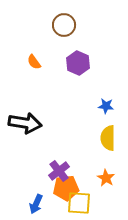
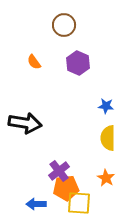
blue arrow: rotated 66 degrees clockwise
